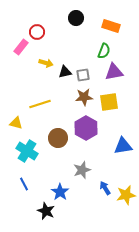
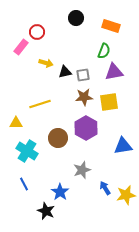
yellow triangle: rotated 16 degrees counterclockwise
